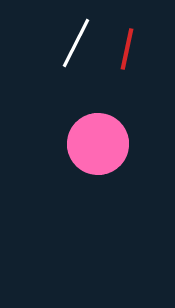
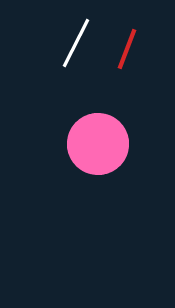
red line: rotated 9 degrees clockwise
